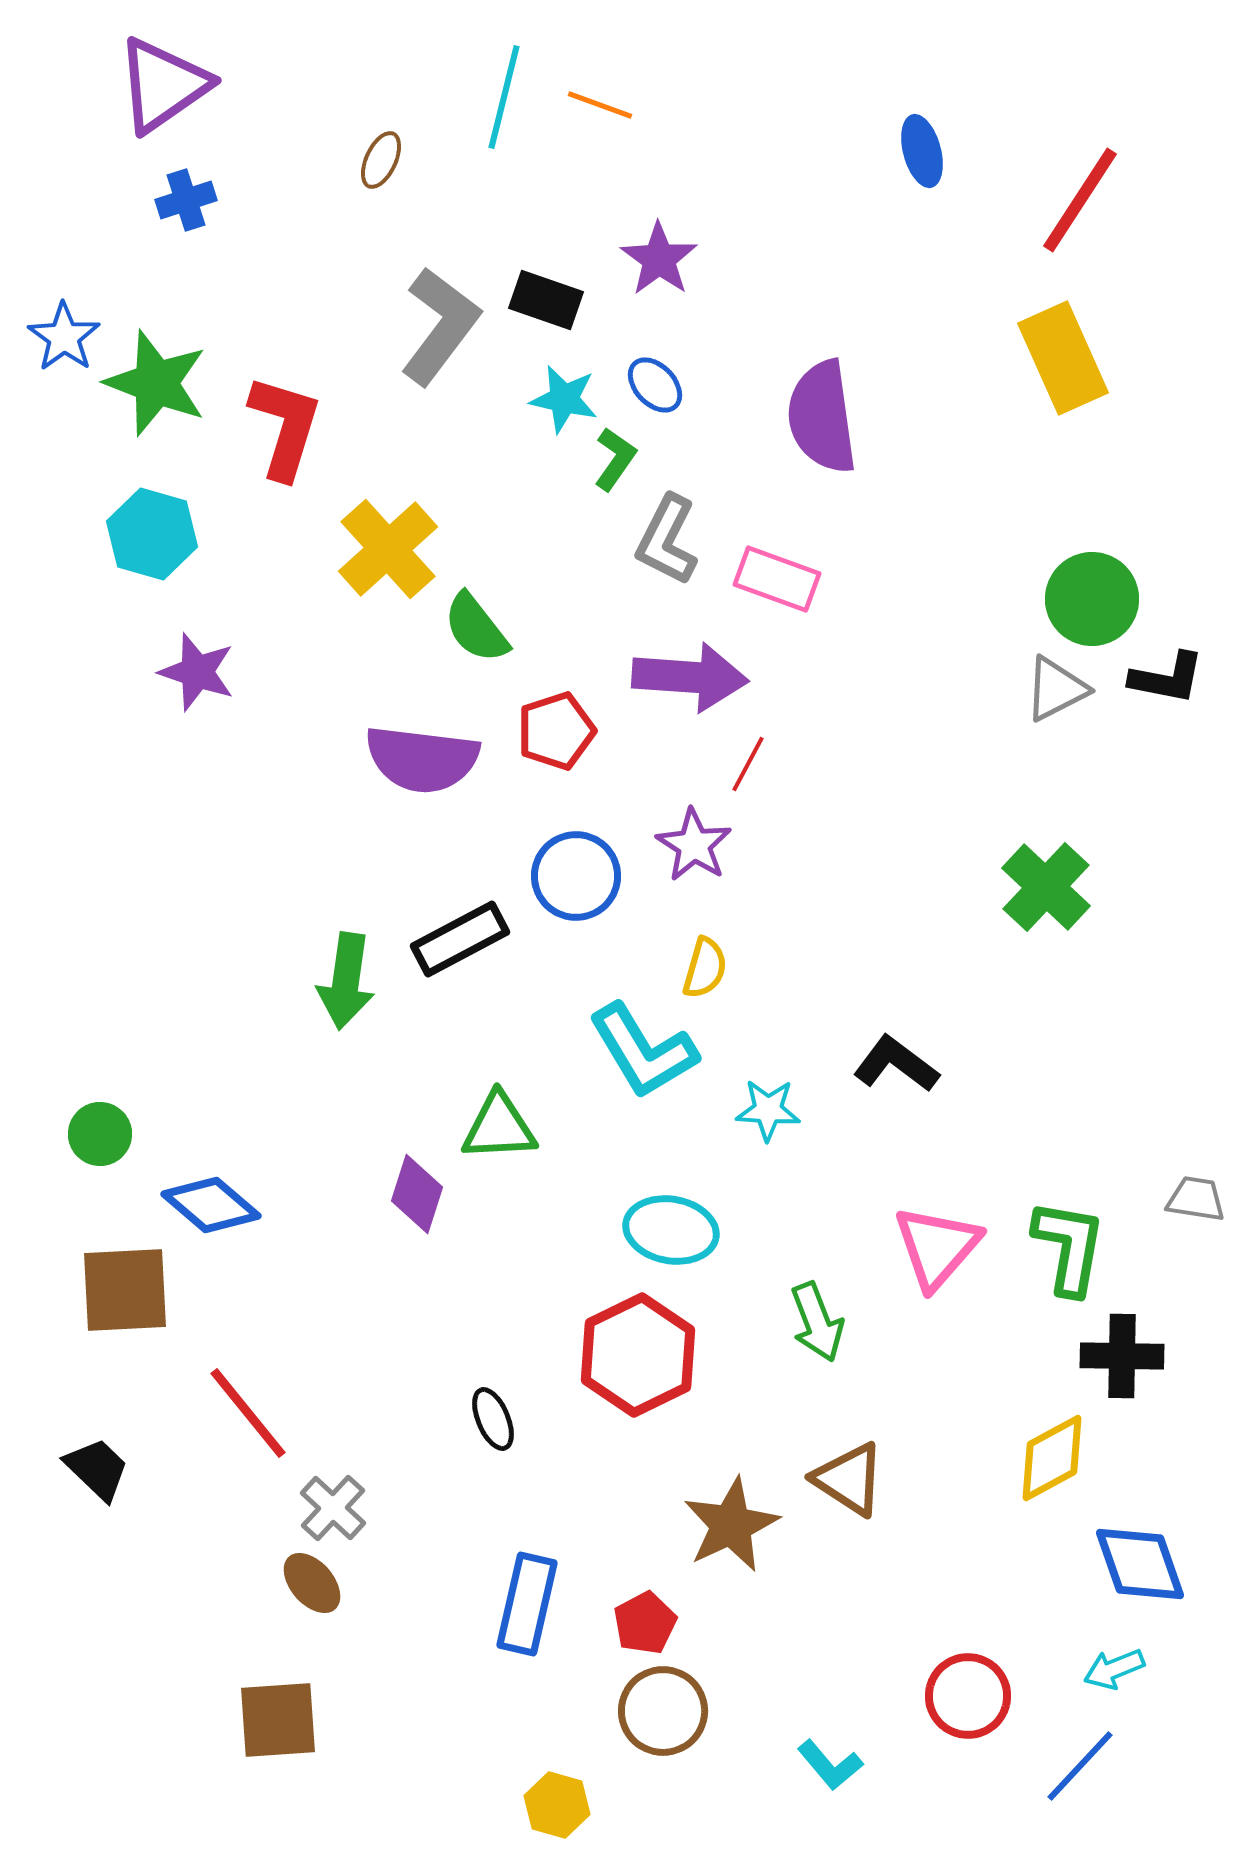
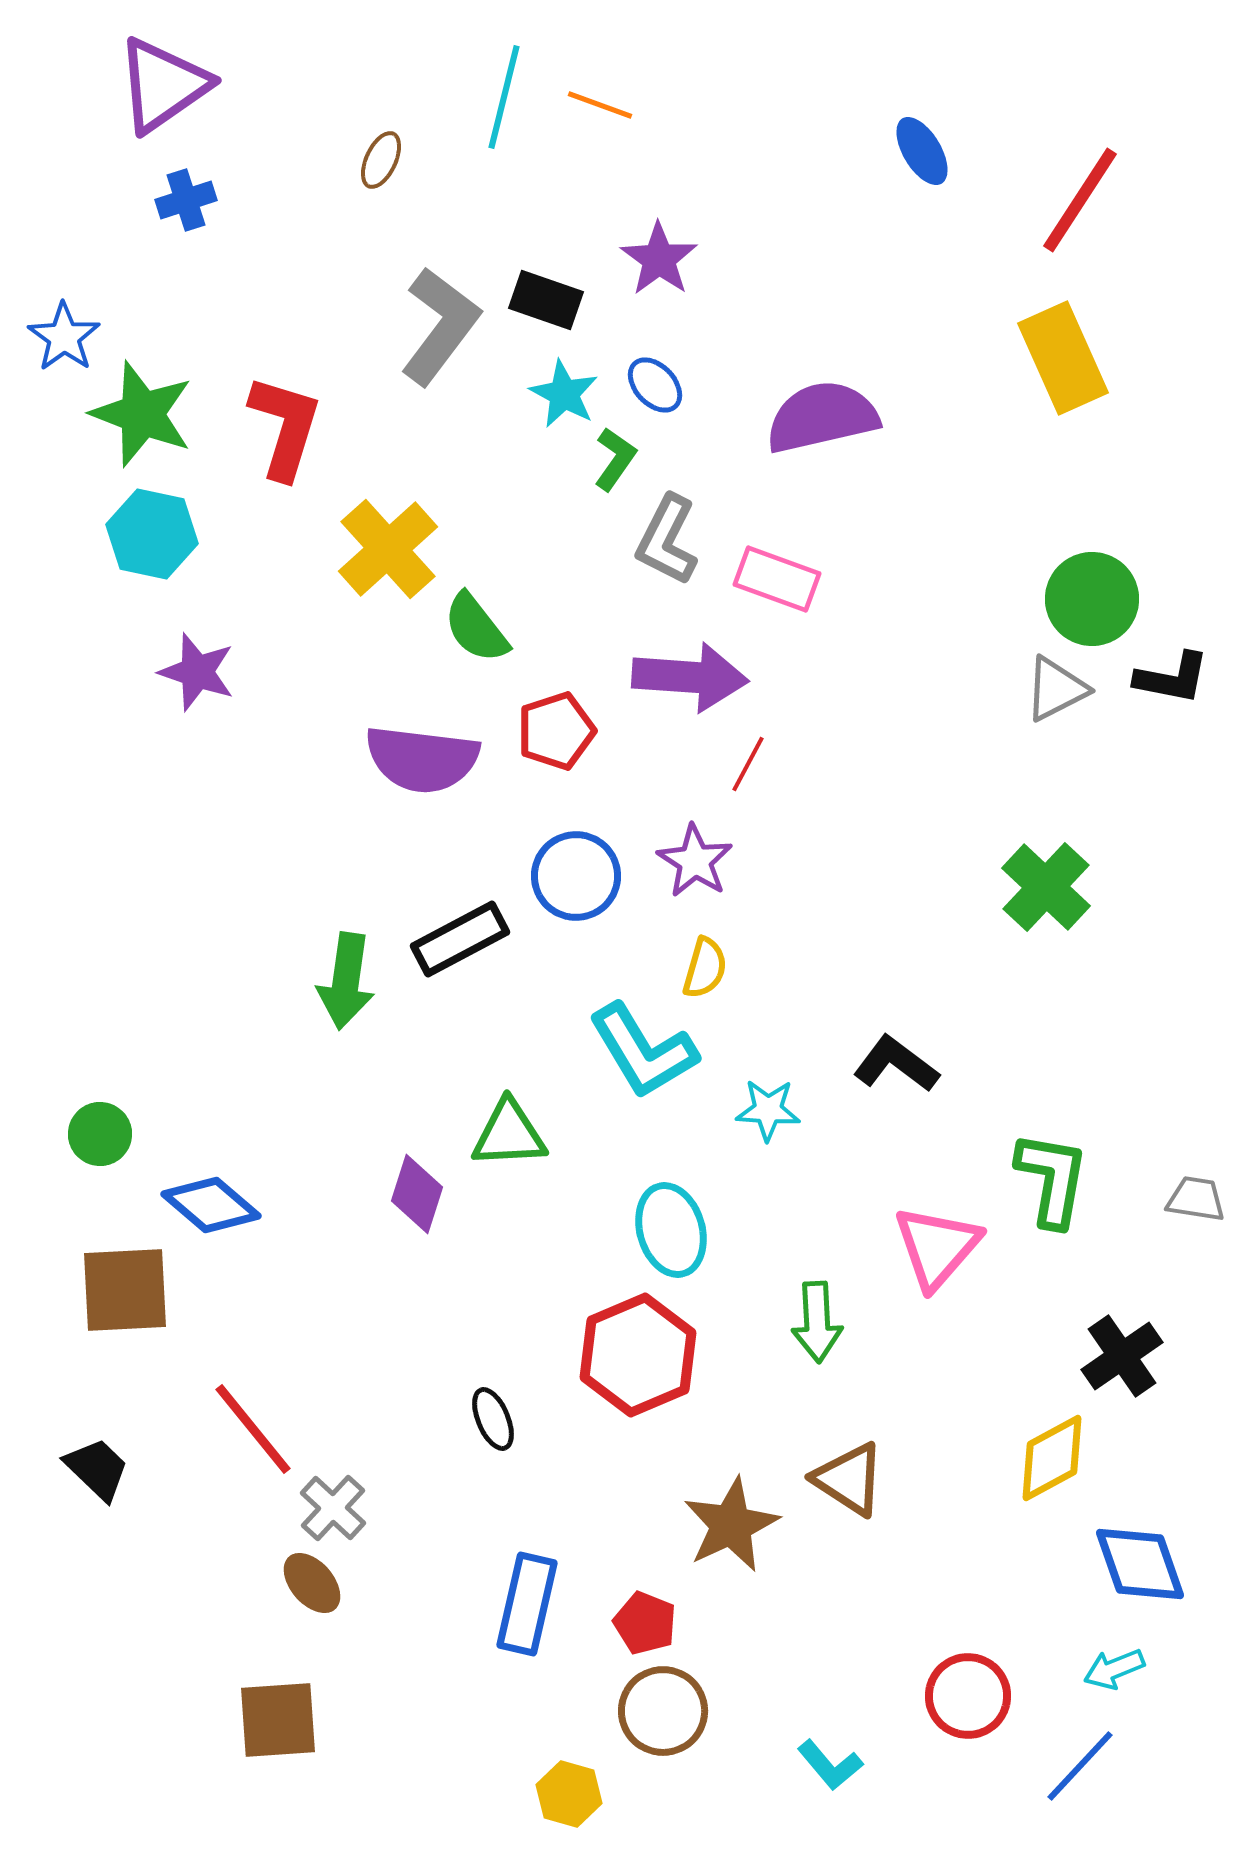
blue ellipse at (922, 151): rotated 16 degrees counterclockwise
green star at (156, 383): moved 14 px left, 31 px down
cyan star at (564, 399): moved 5 px up; rotated 16 degrees clockwise
purple semicircle at (822, 417): rotated 85 degrees clockwise
cyan hexagon at (152, 534): rotated 4 degrees counterclockwise
black L-shape at (1167, 678): moved 5 px right
purple star at (694, 845): moved 1 px right, 16 px down
green triangle at (499, 1127): moved 10 px right, 7 px down
cyan ellipse at (671, 1230): rotated 64 degrees clockwise
green L-shape at (1069, 1247): moved 17 px left, 68 px up
green arrow at (817, 1322): rotated 18 degrees clockwise
red hexagon at (638, 1355): rotated 3 degrees clockwise
black cross at (1122, 1356): rotated 36 degrees counterclockwise
red line at (248, 1413): moved 5 px right, 16 px down
red pentagon at (645, 1623): rotated 22 degrees counterclockwise
yellow hexagon at (557, 1805): moved 12 px right, 11 px up
